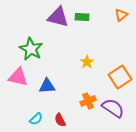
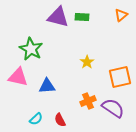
orange square: rotated 20 degrees clockwise
